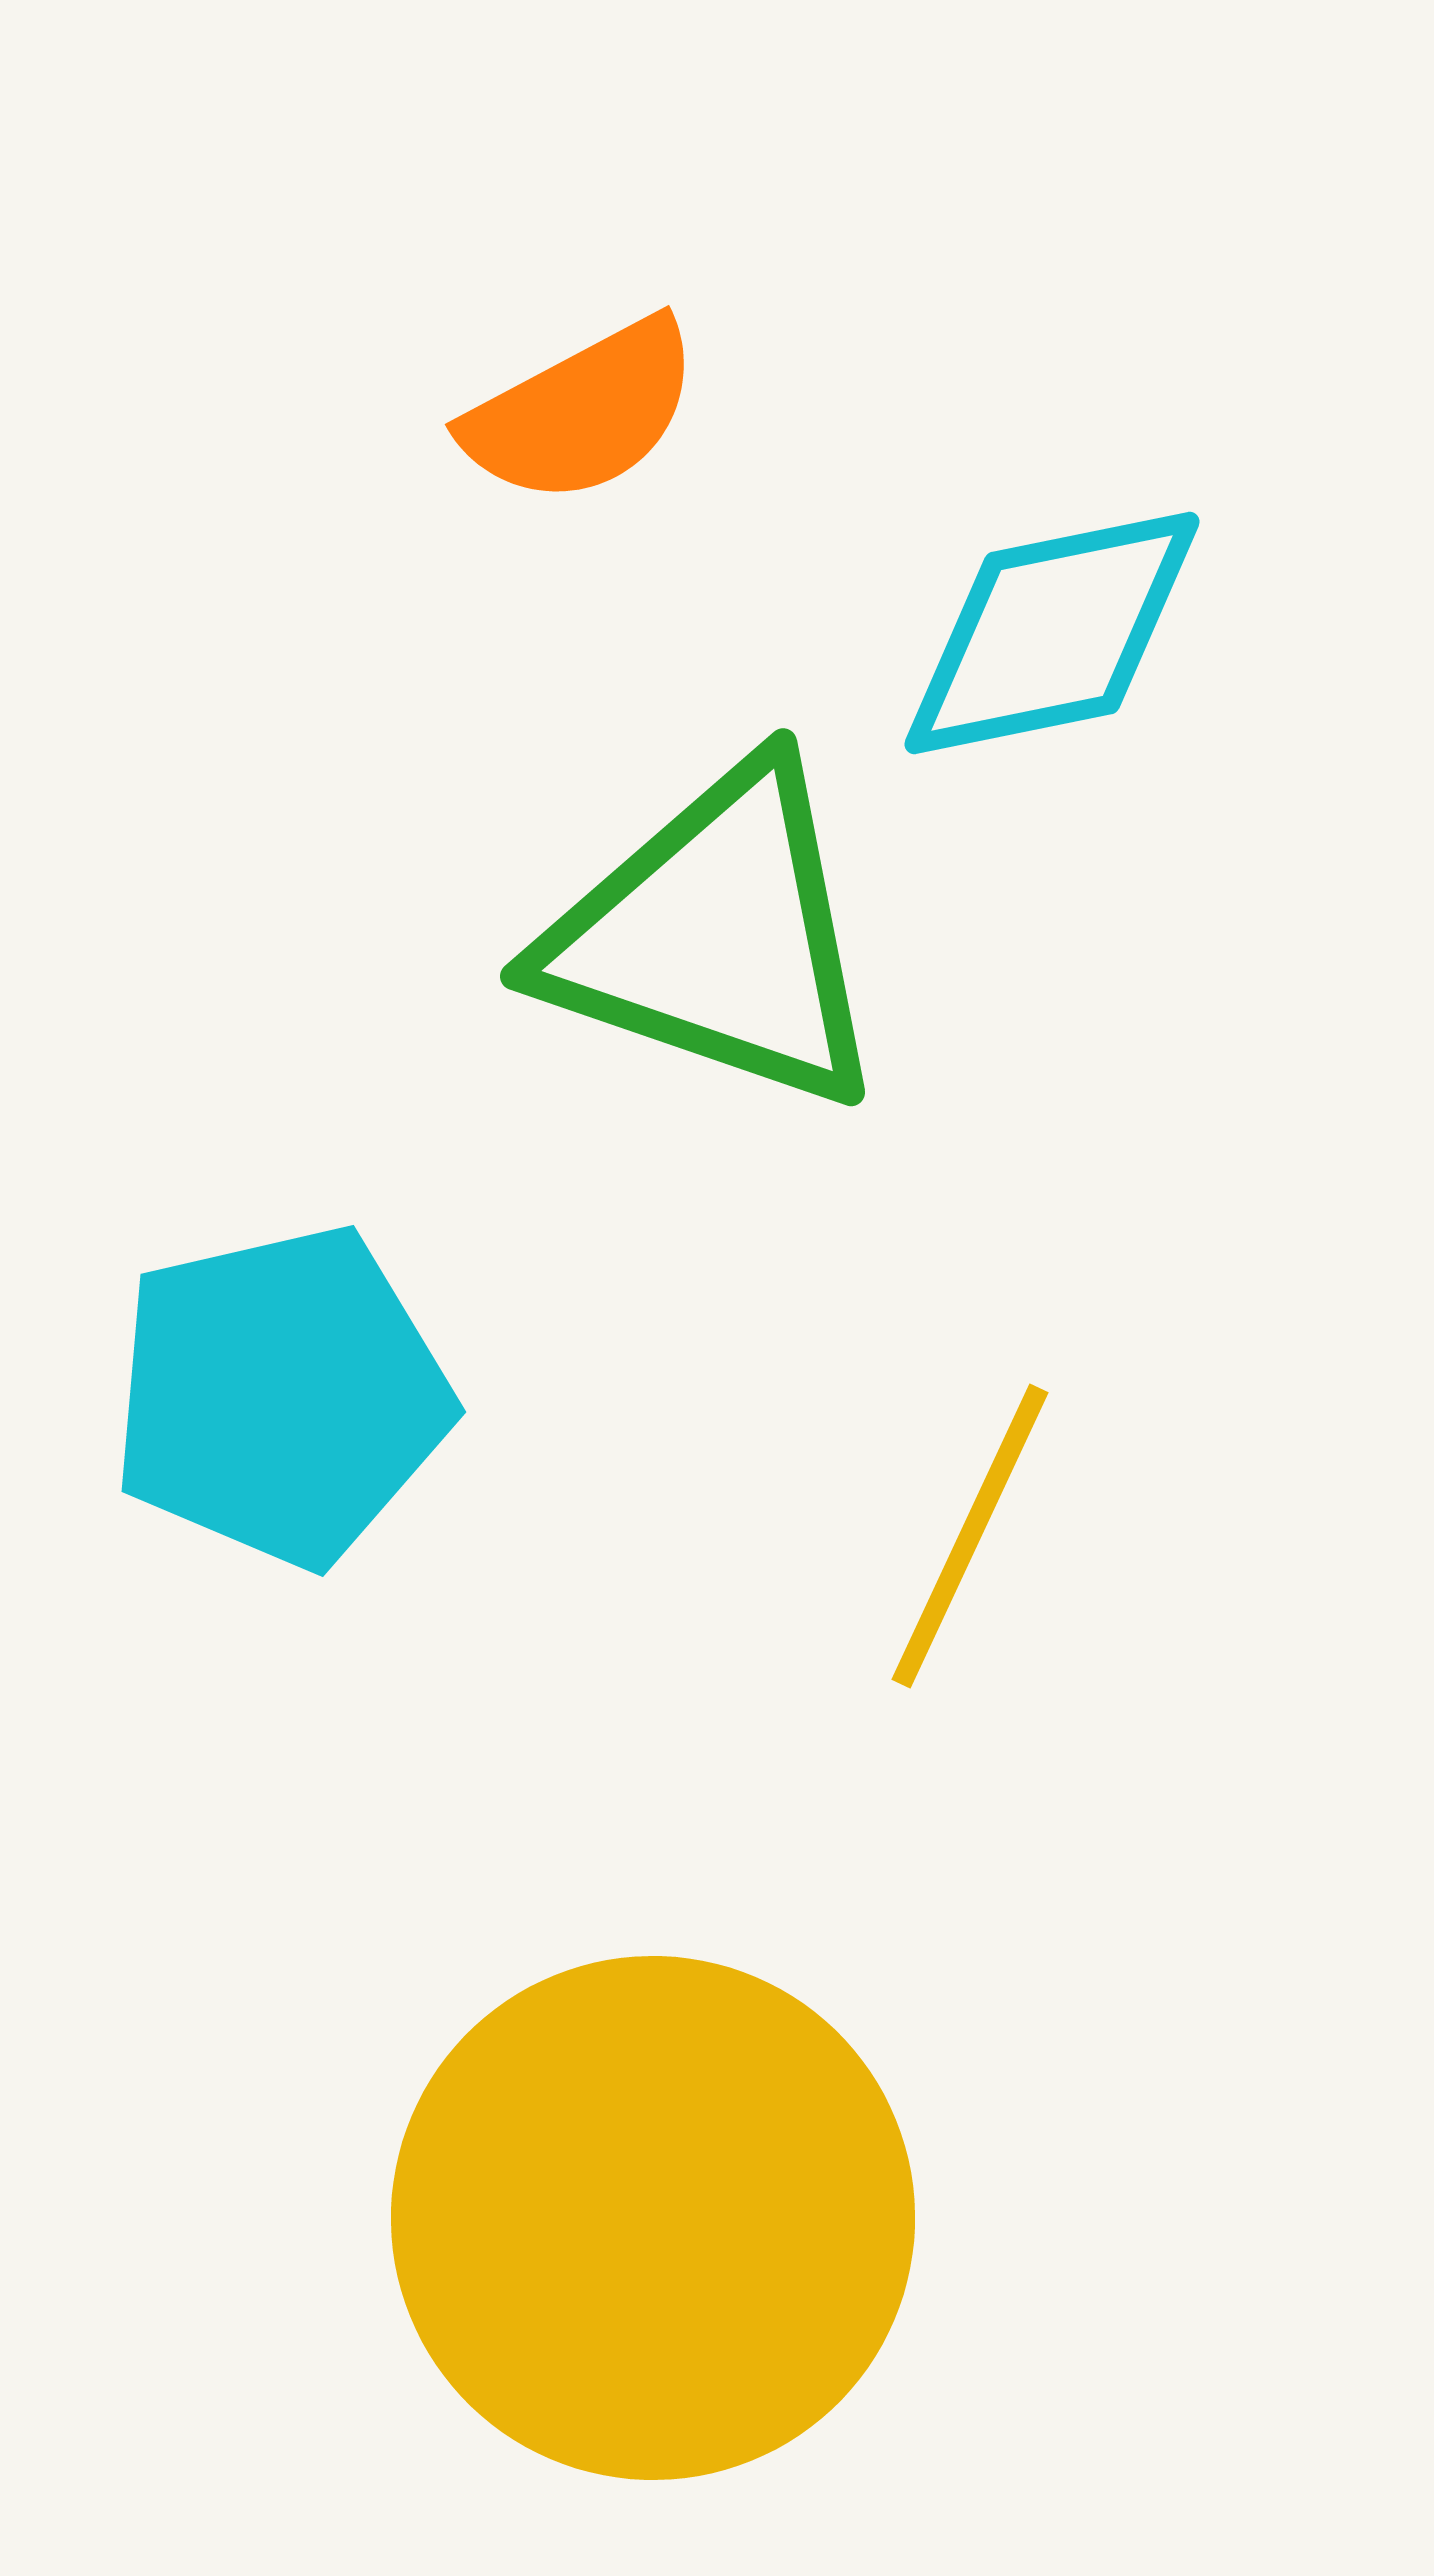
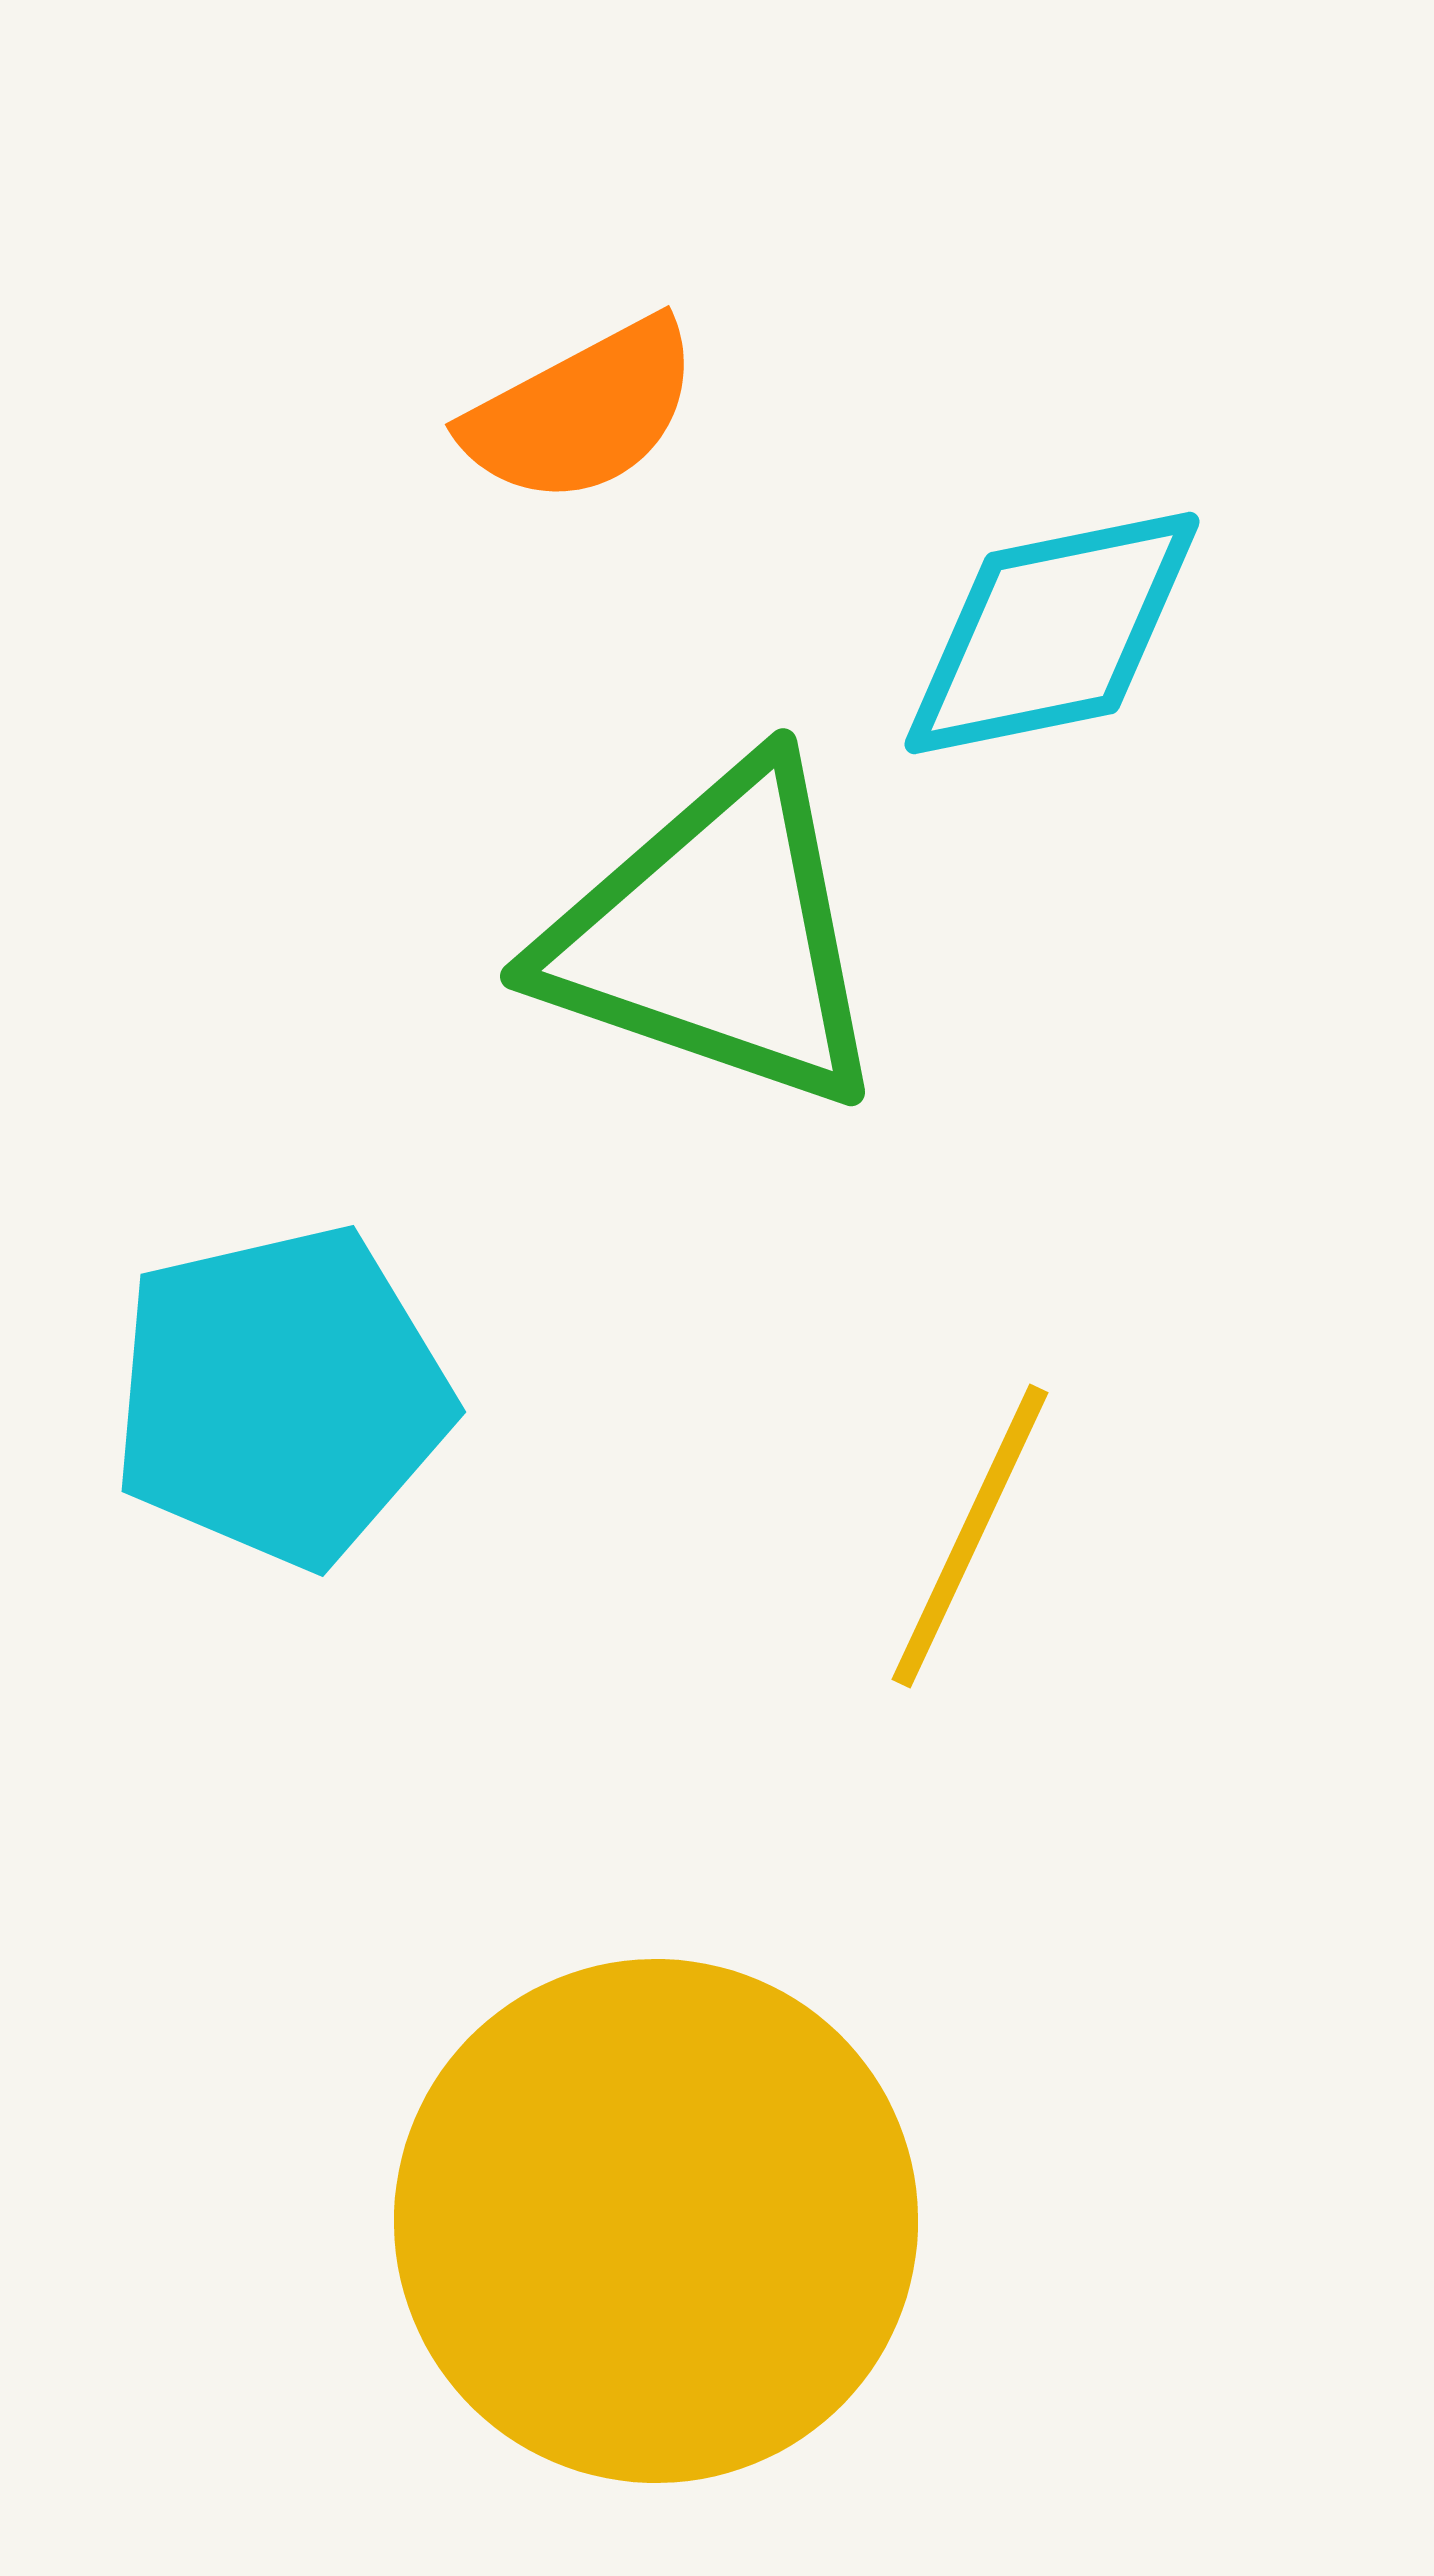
yellow circle: moved 3 px right, 3 px down
